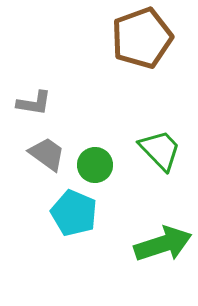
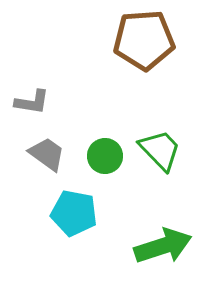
brown pentagon: moved 2 px right, 2 px down; rotated 16 degrees clockwise
gray L-shape: moved 2 px left, 1 px up
green circle: moved 10 px right, 9 px up
cyan pentagon: rotated 12 degrees counterclockwise
green arrow: moved 2 px down
